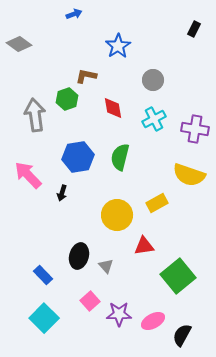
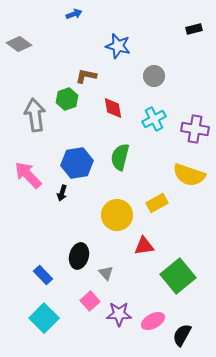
black rectangle: rotated 49 degrees clockwise
blue star: rotated 25 degrees counterclockwise
gray circle: moved 1 px right, 4 px up
blue hexagon: moved 1 px left, 6 px down
gray triangle: moved 7 px down
